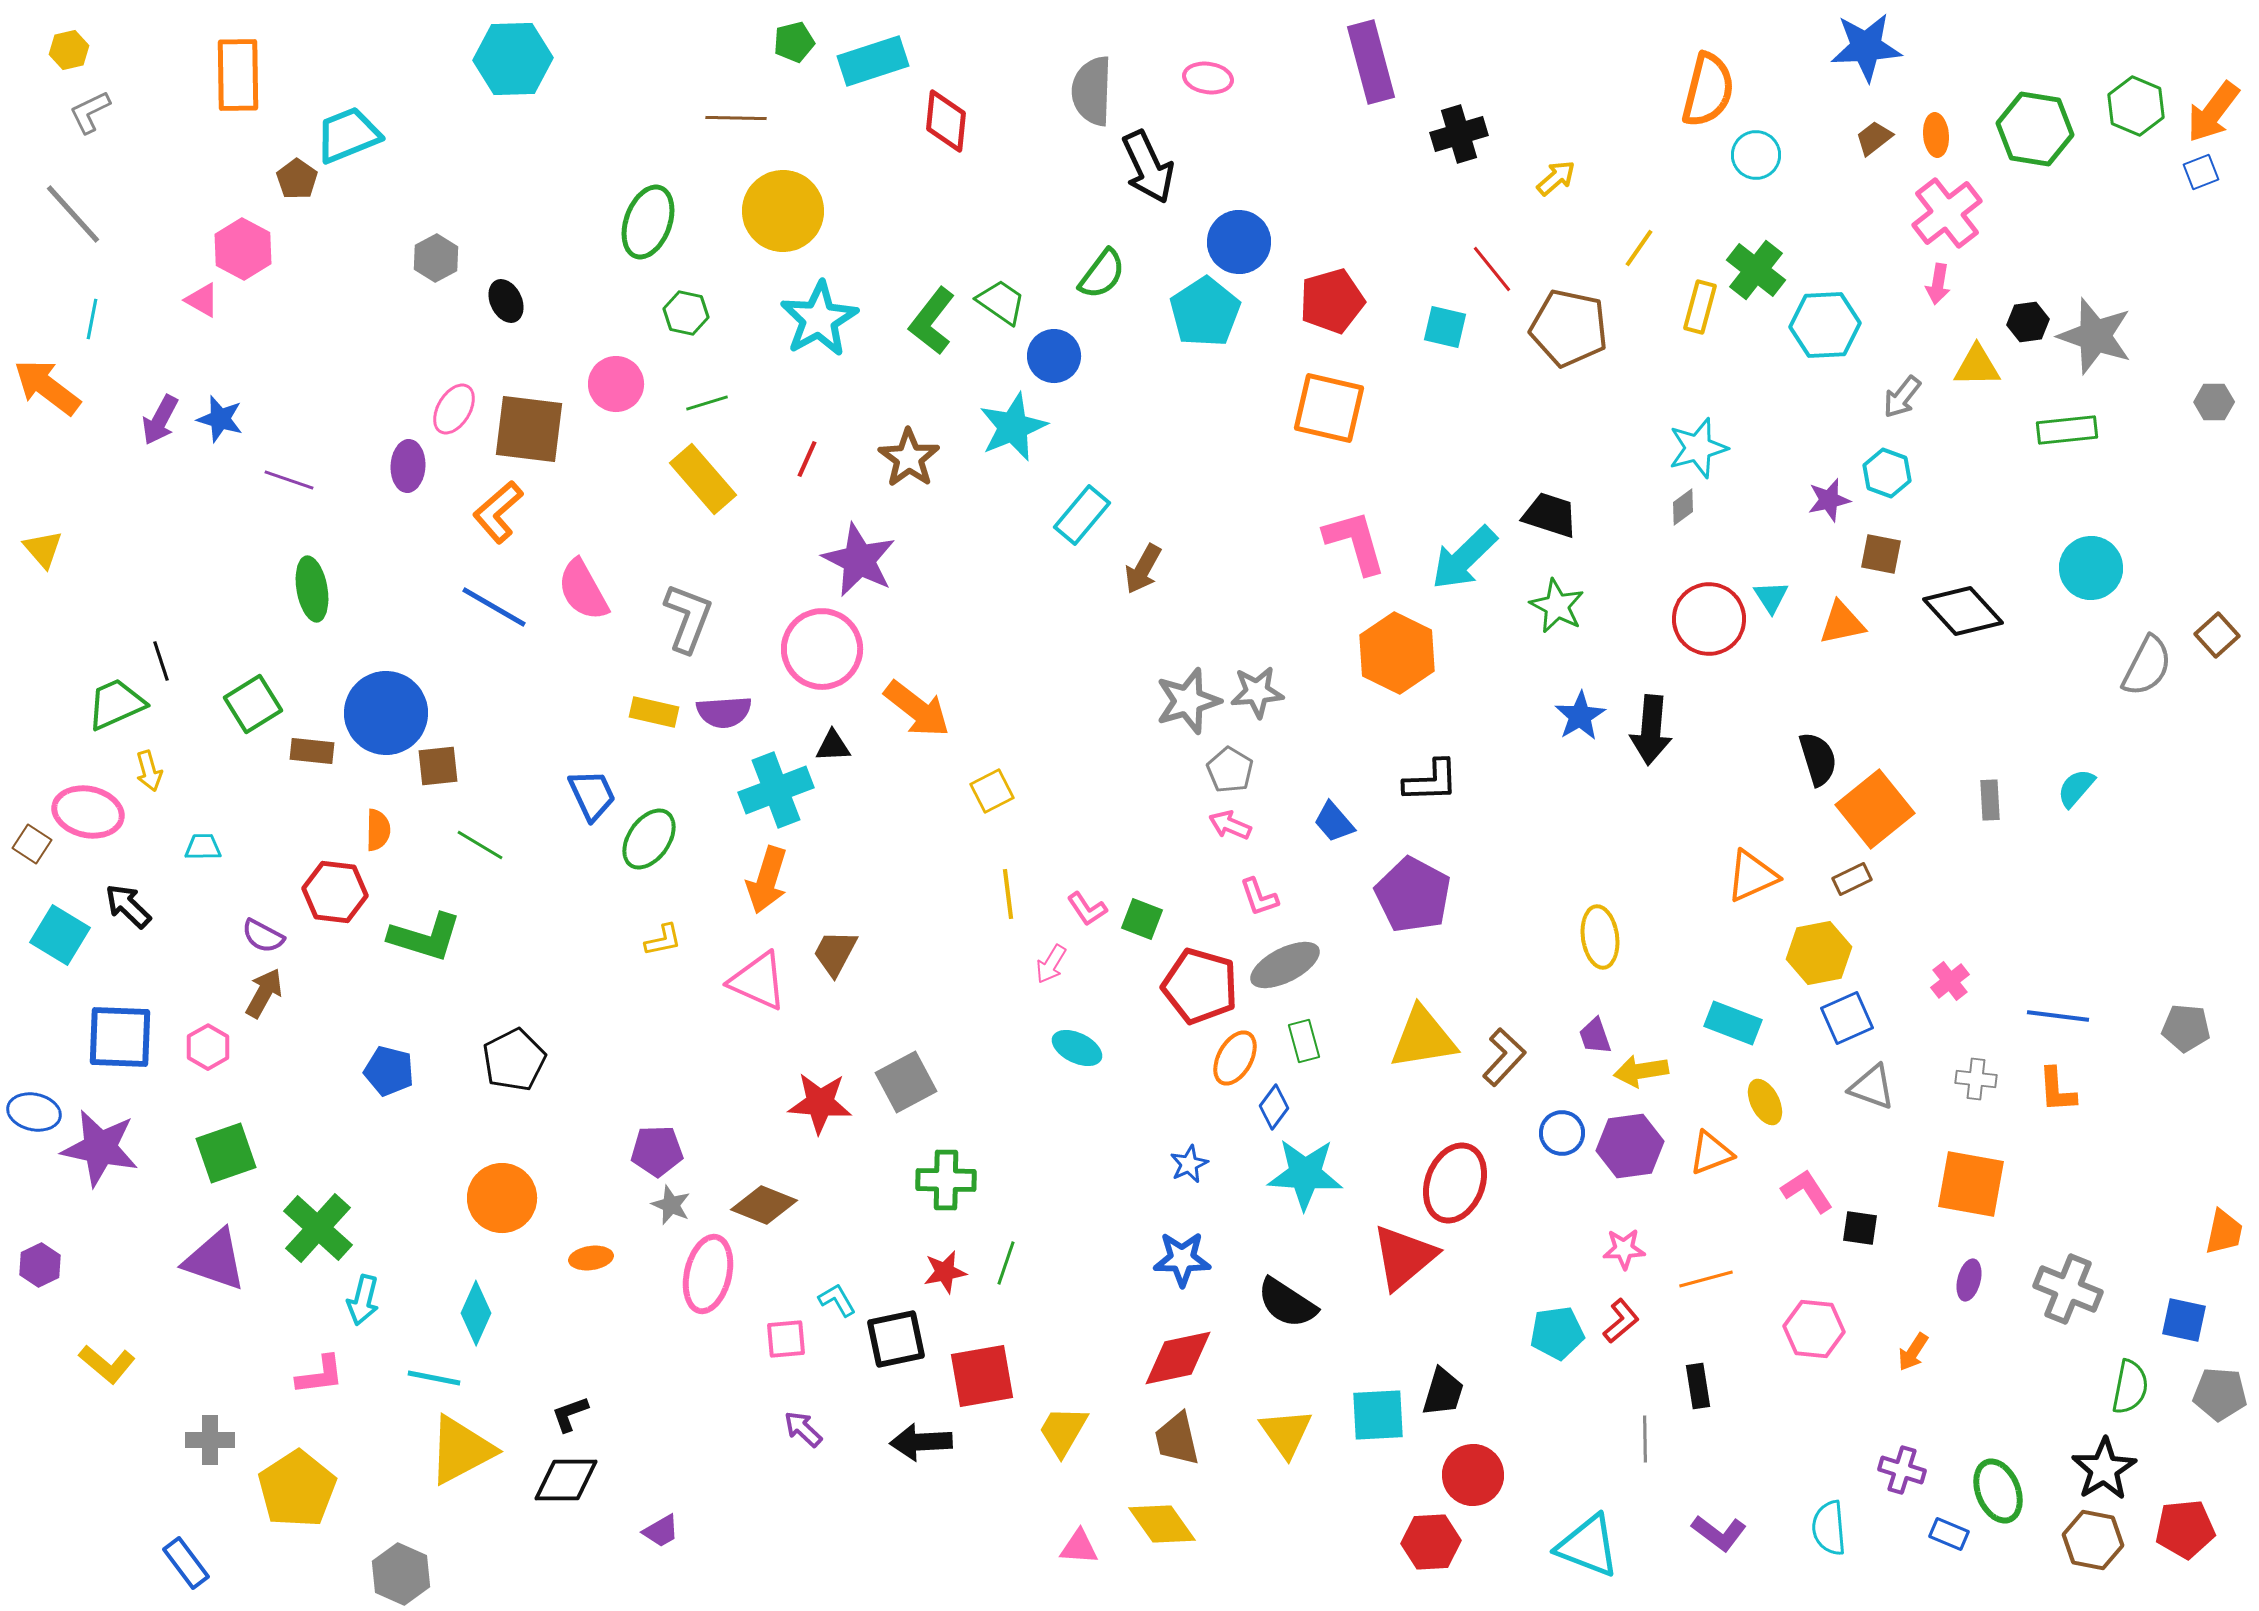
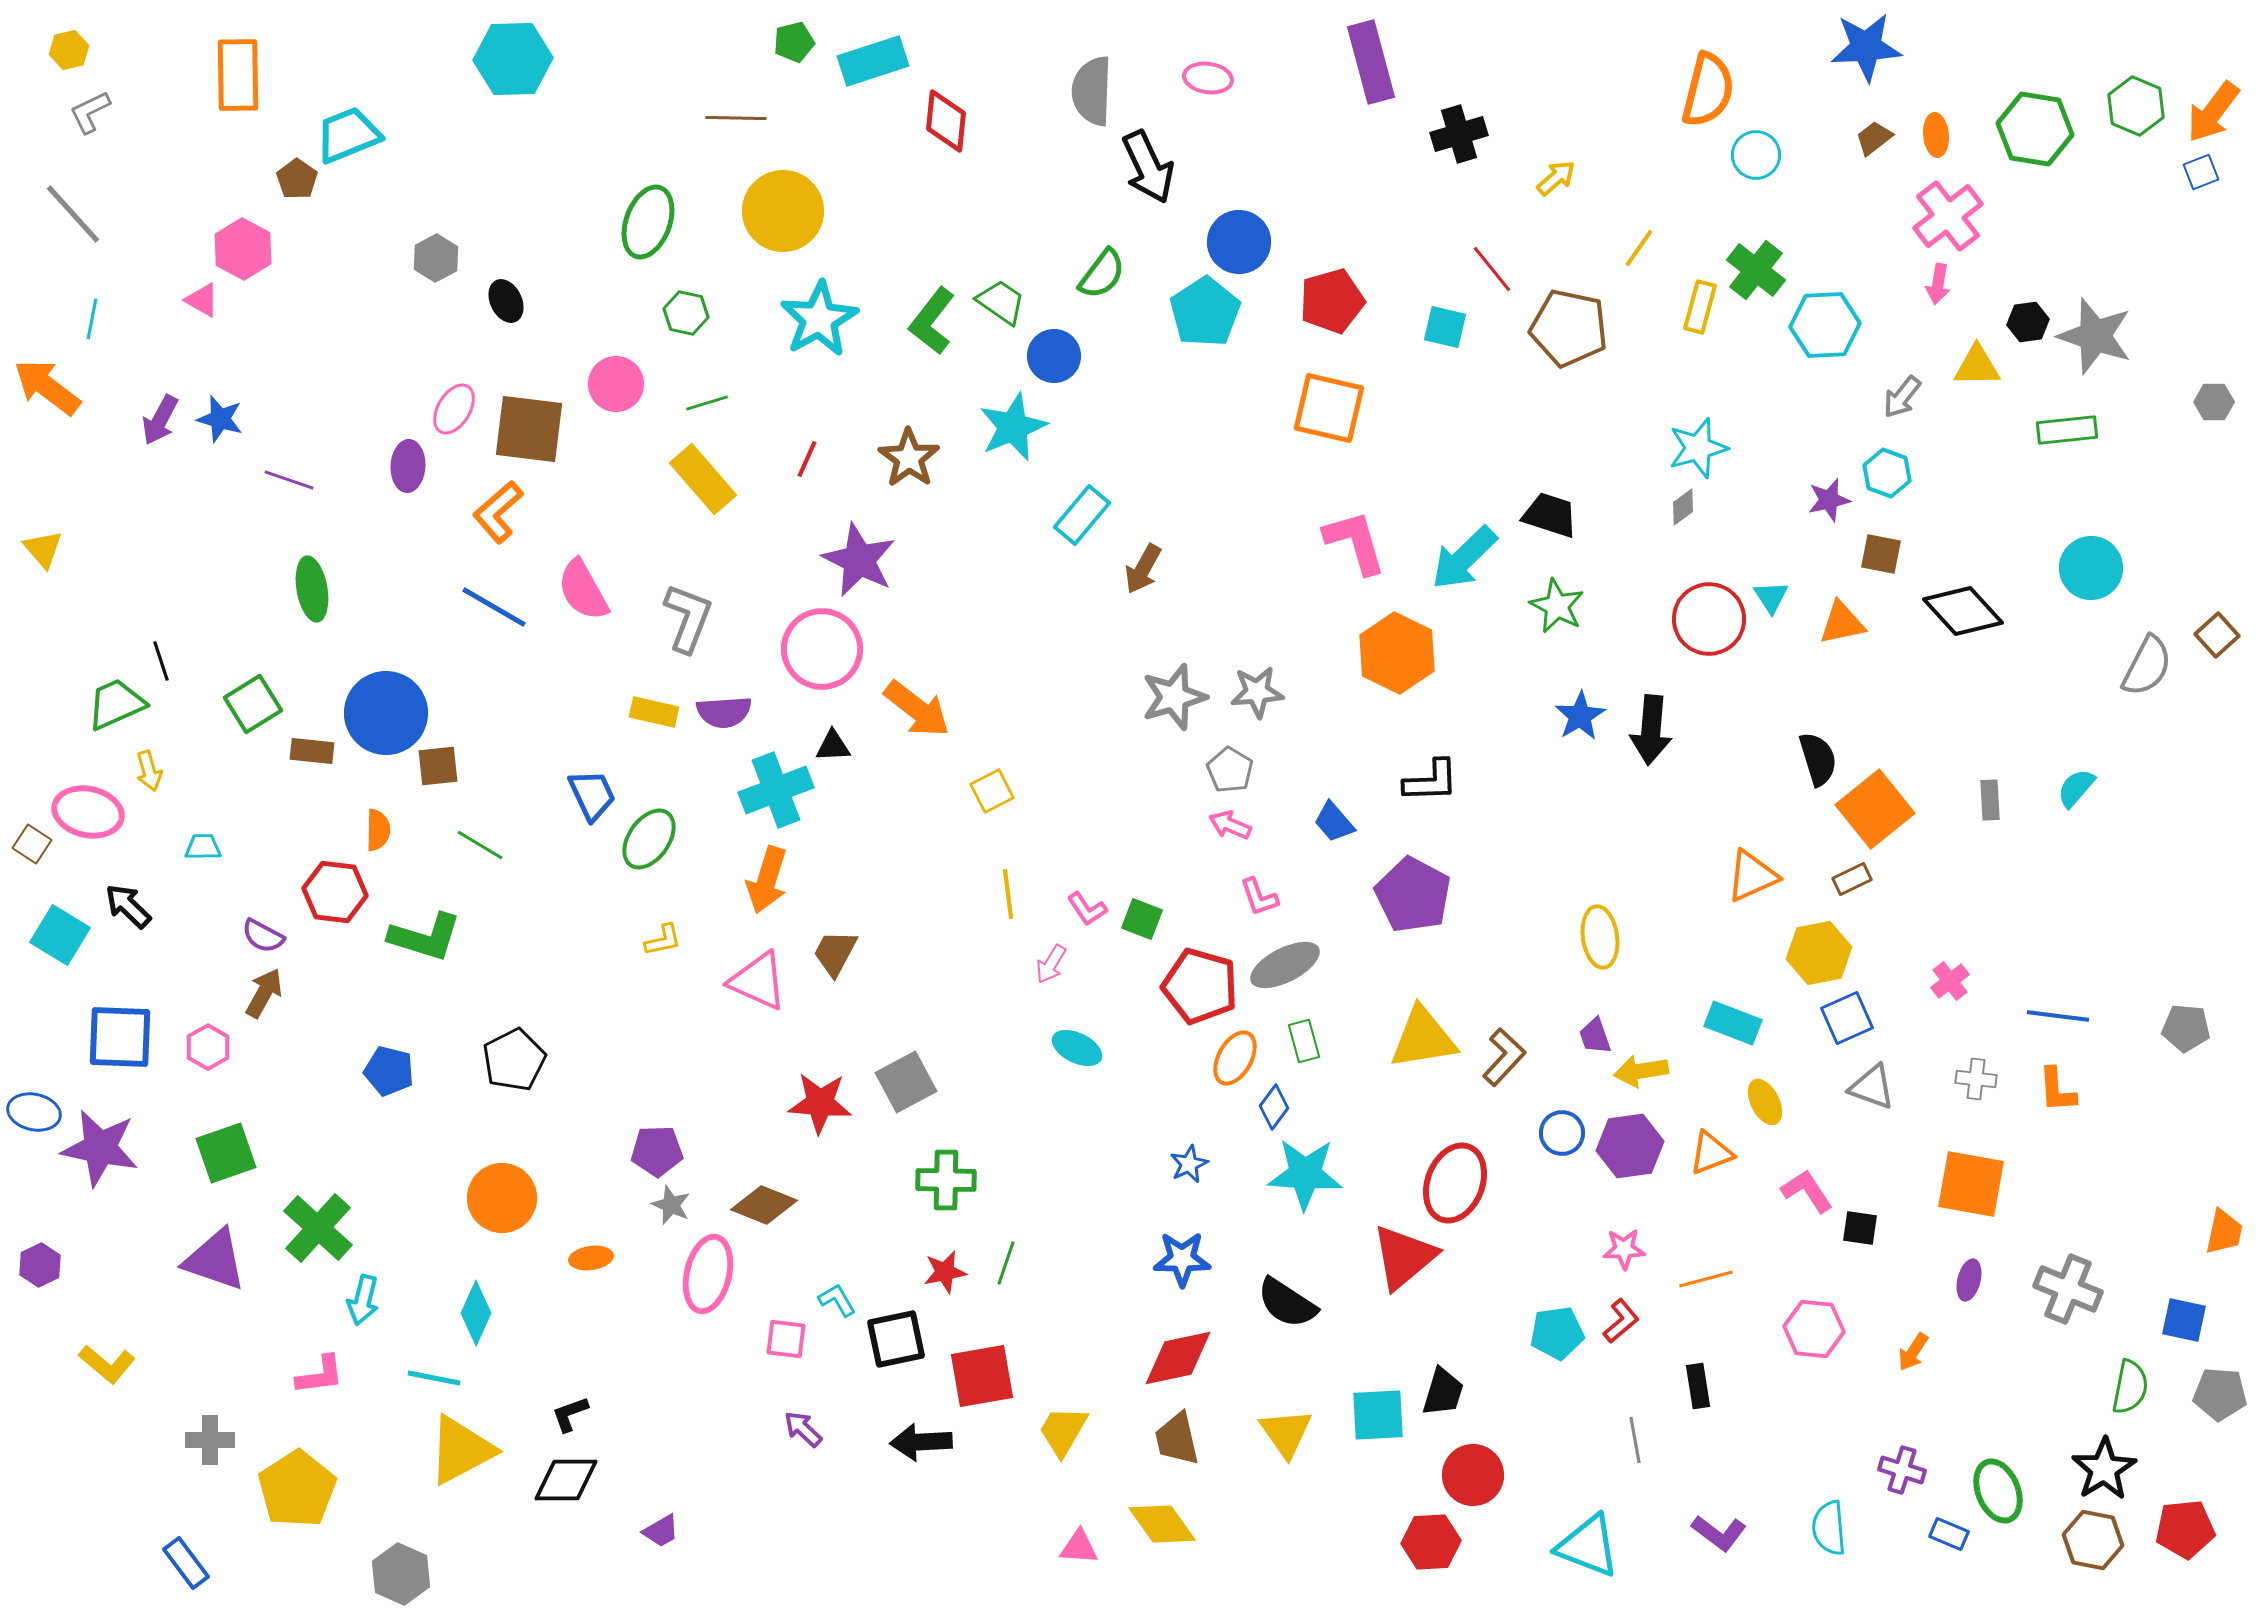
pink cross at (1947, 213): moved 1 px right, 3 px down
gray star at (1188, 701): moved 14 px left, 4 px up
pink square at (786, 1339): rotated 12 degrees clockwise
gray line at (1645, 1439): moved 10 px left, 1 px down; rotated 9 degrees counterclockwise
